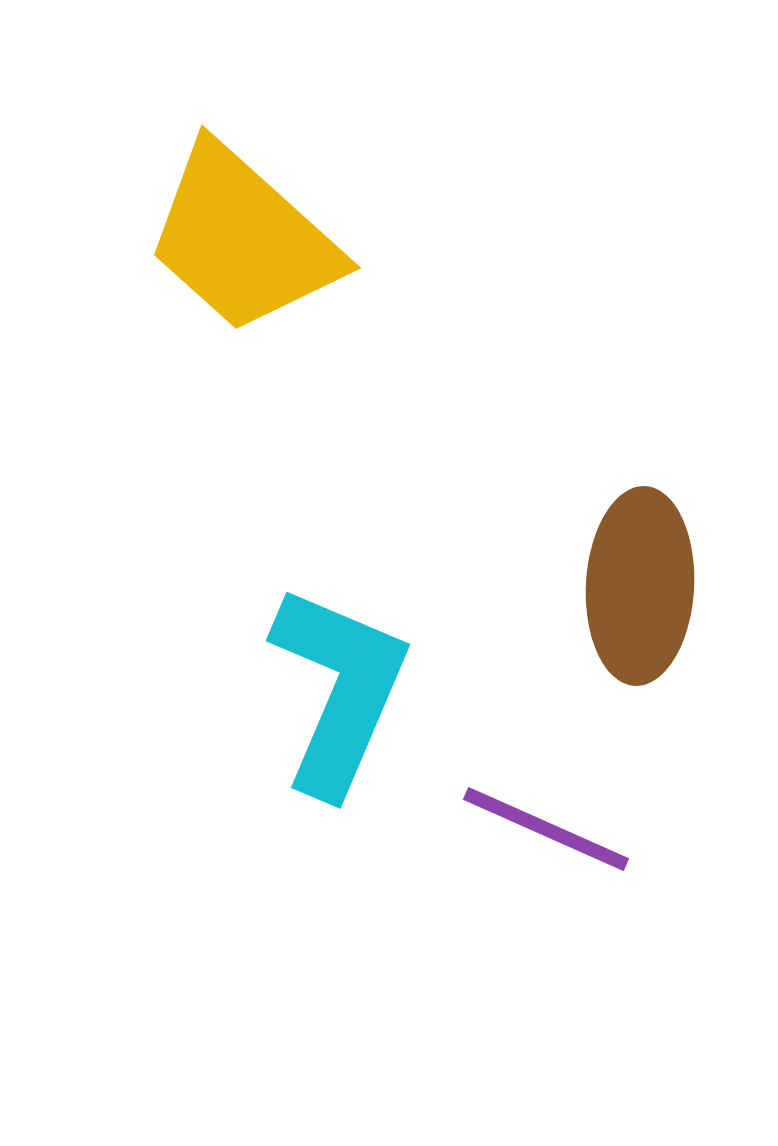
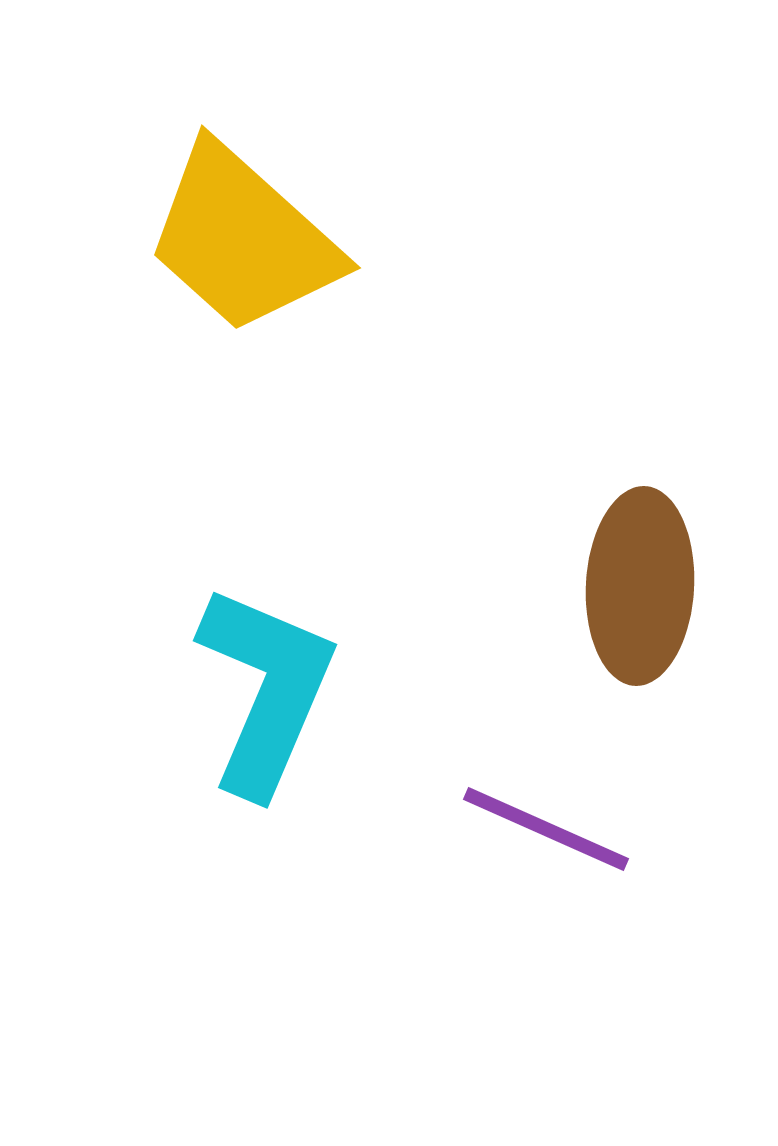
cyan L-shape: moved 73 px left
